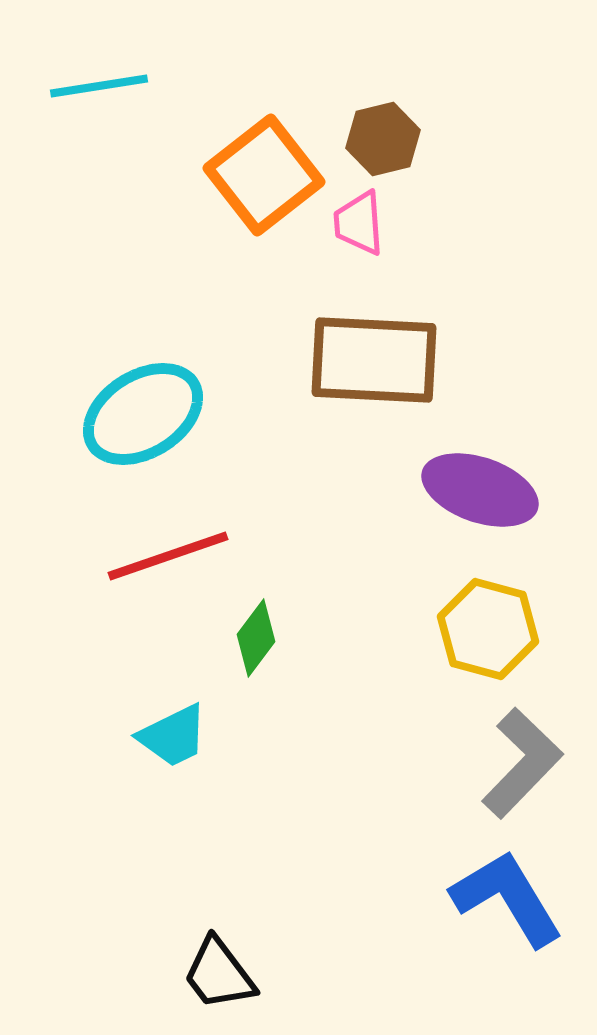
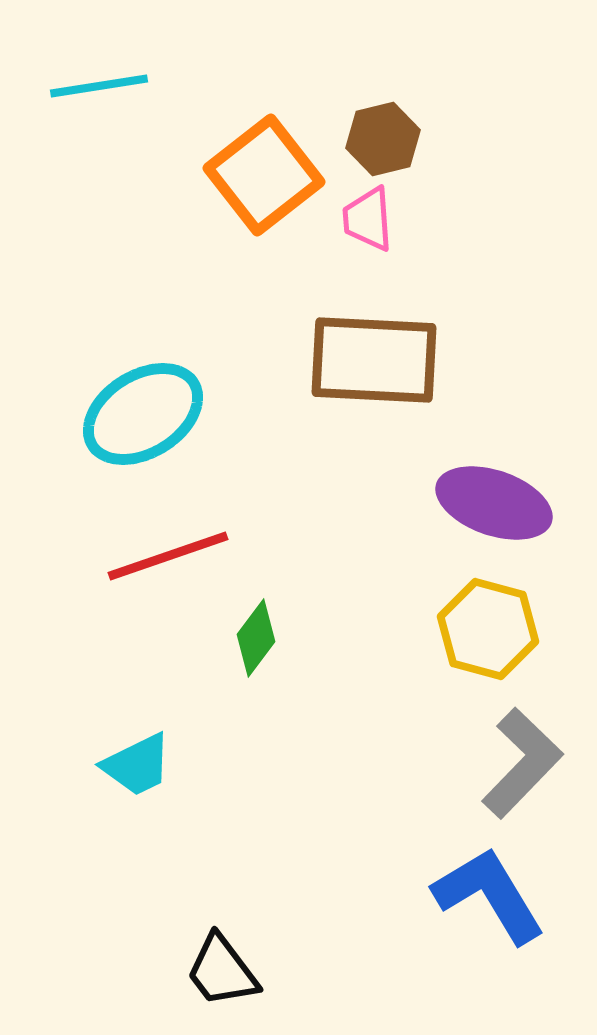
pink trapezoid: moved 9 px right, 4 px up
purple ellipse: moved 14 px right, 13 px down
cyan trapezoid: moved 36 px left, 29 px down
blue L-shape: moved 18 px left, 3 px up
black trapezoid: moved 3 px right, 3 px up
